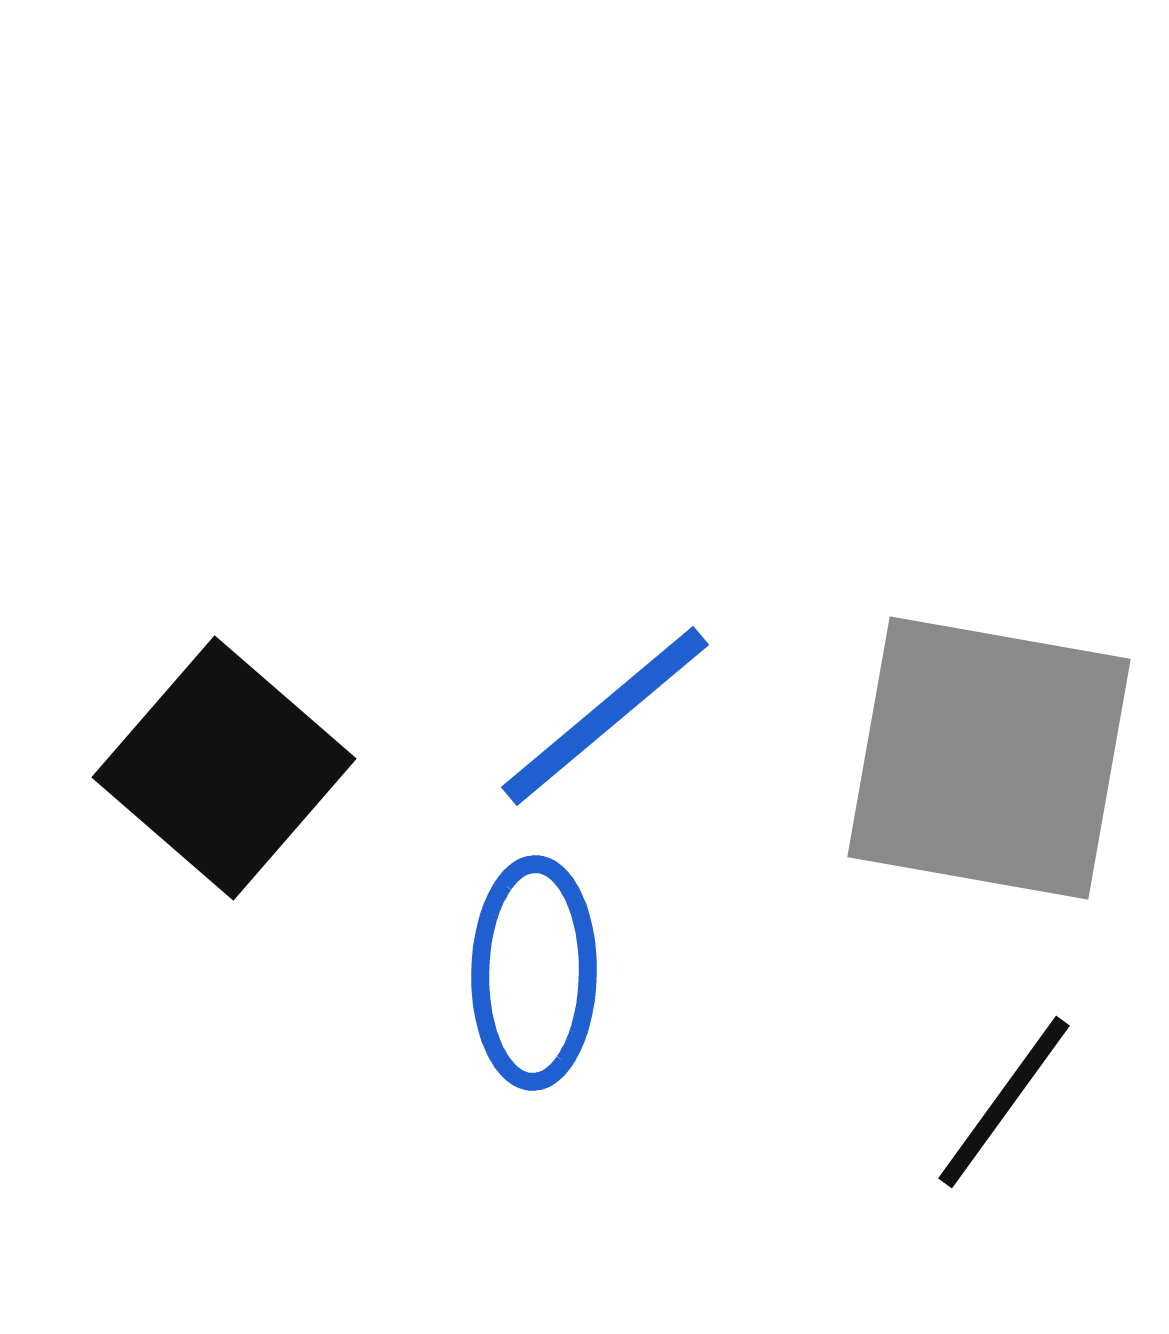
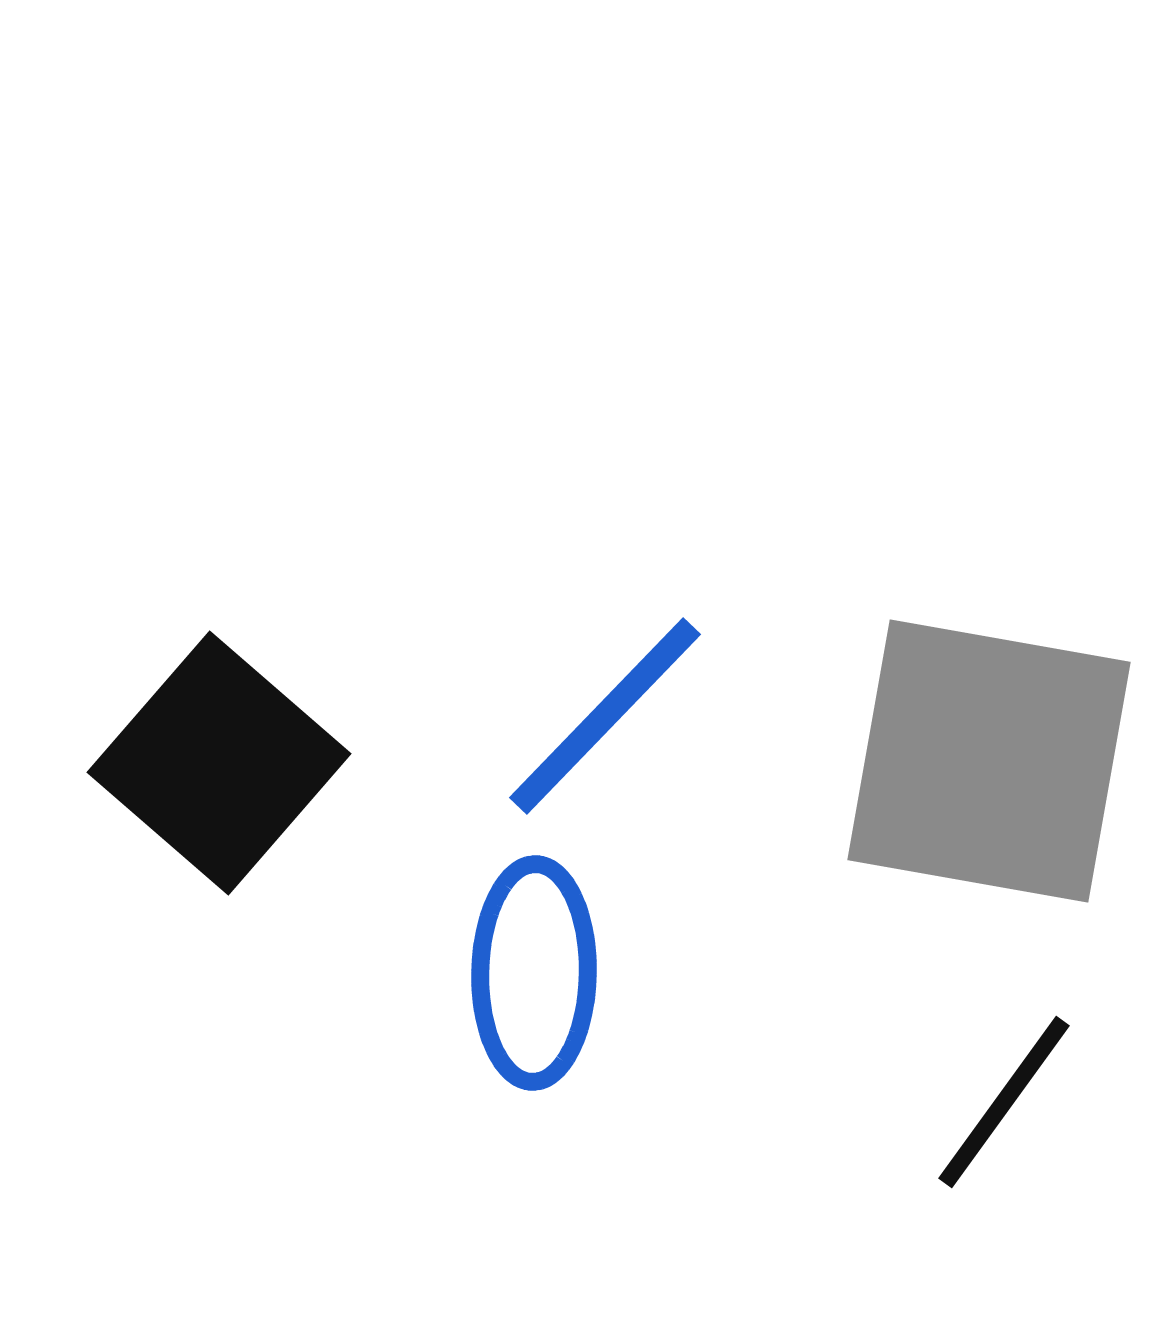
blue line: rotated 6 degrees counterclockwise
gray square: moved 3 px down
black square: moved 5 px left, 5 px up
